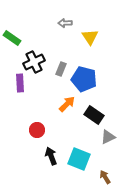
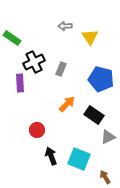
gray arrow: moved 3 px down
blue pentagon: moved 17 px right
